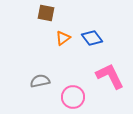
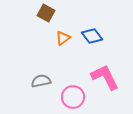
brown square: rotated 18 degrees clockwise
blue diamond: moved 2 px up
pink L-shape: moved 5 px left, 1 px down
gray semicircle: moved 1 px right
